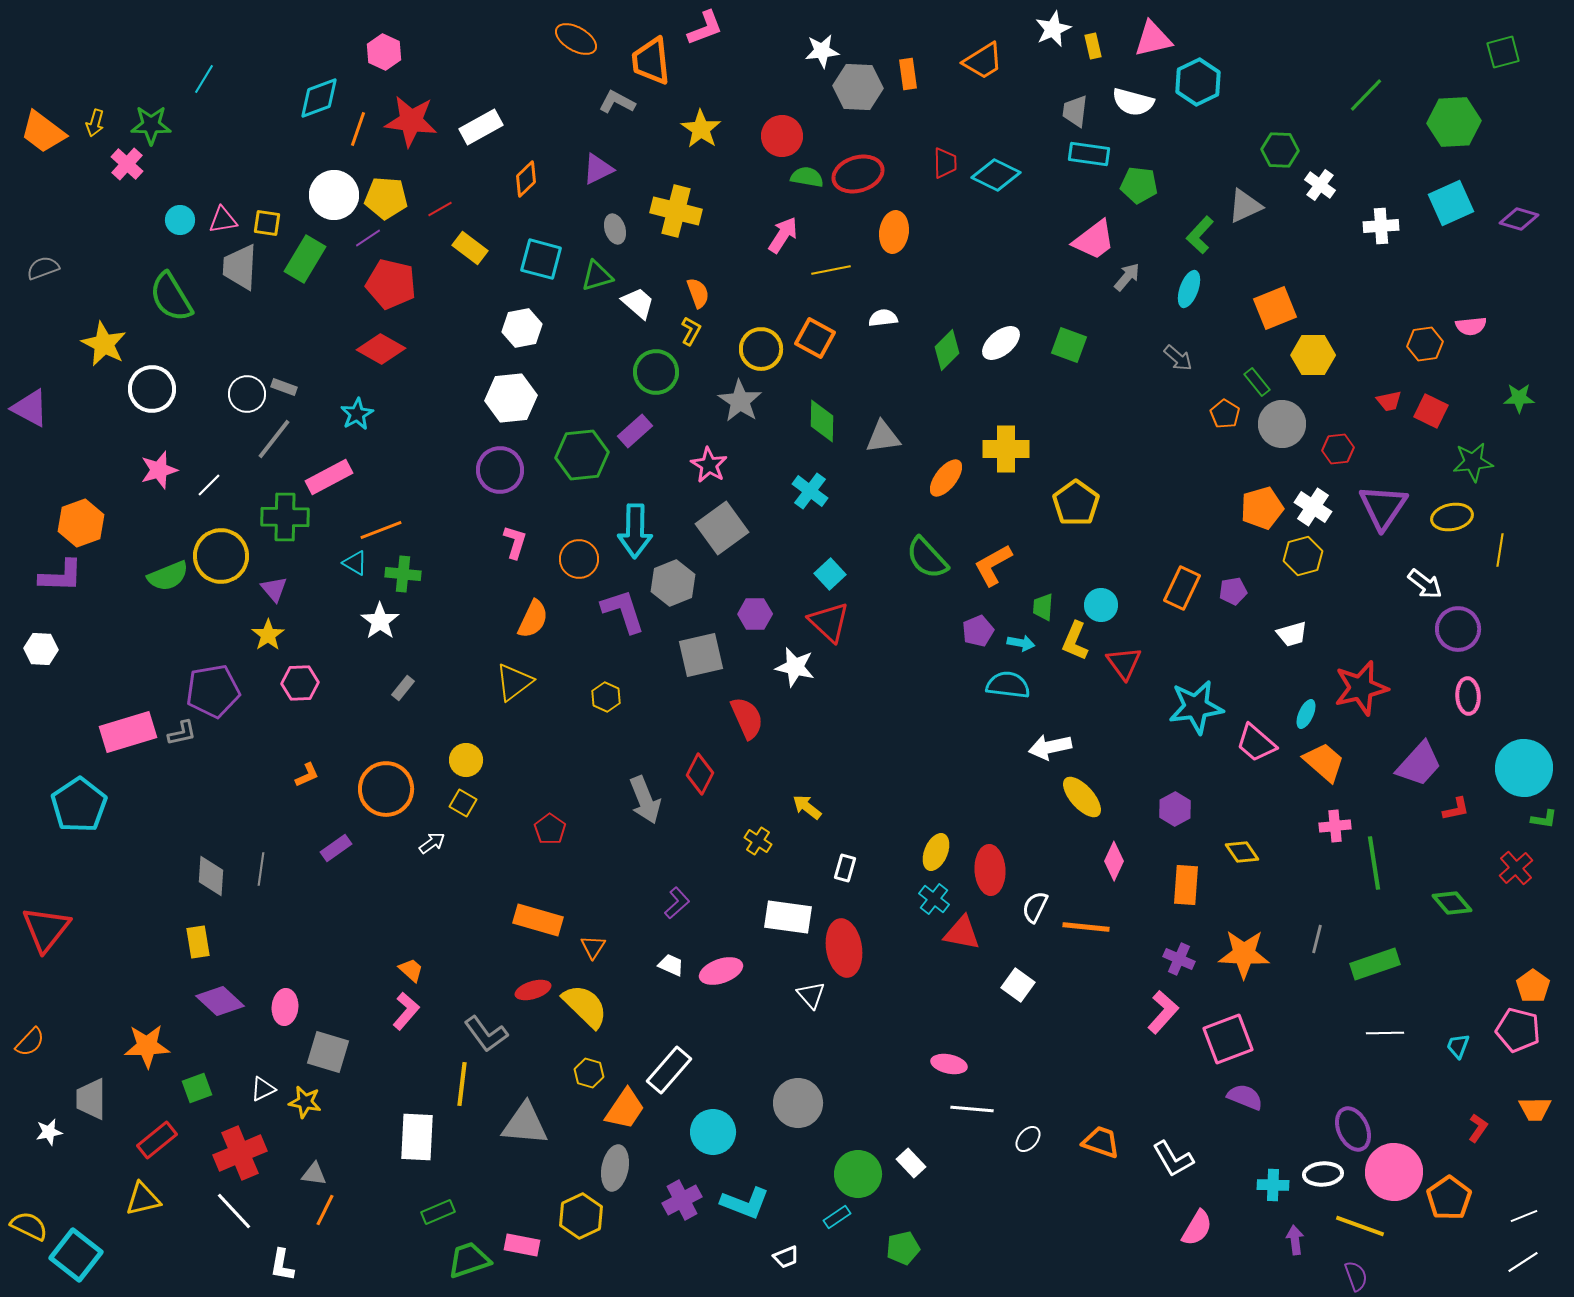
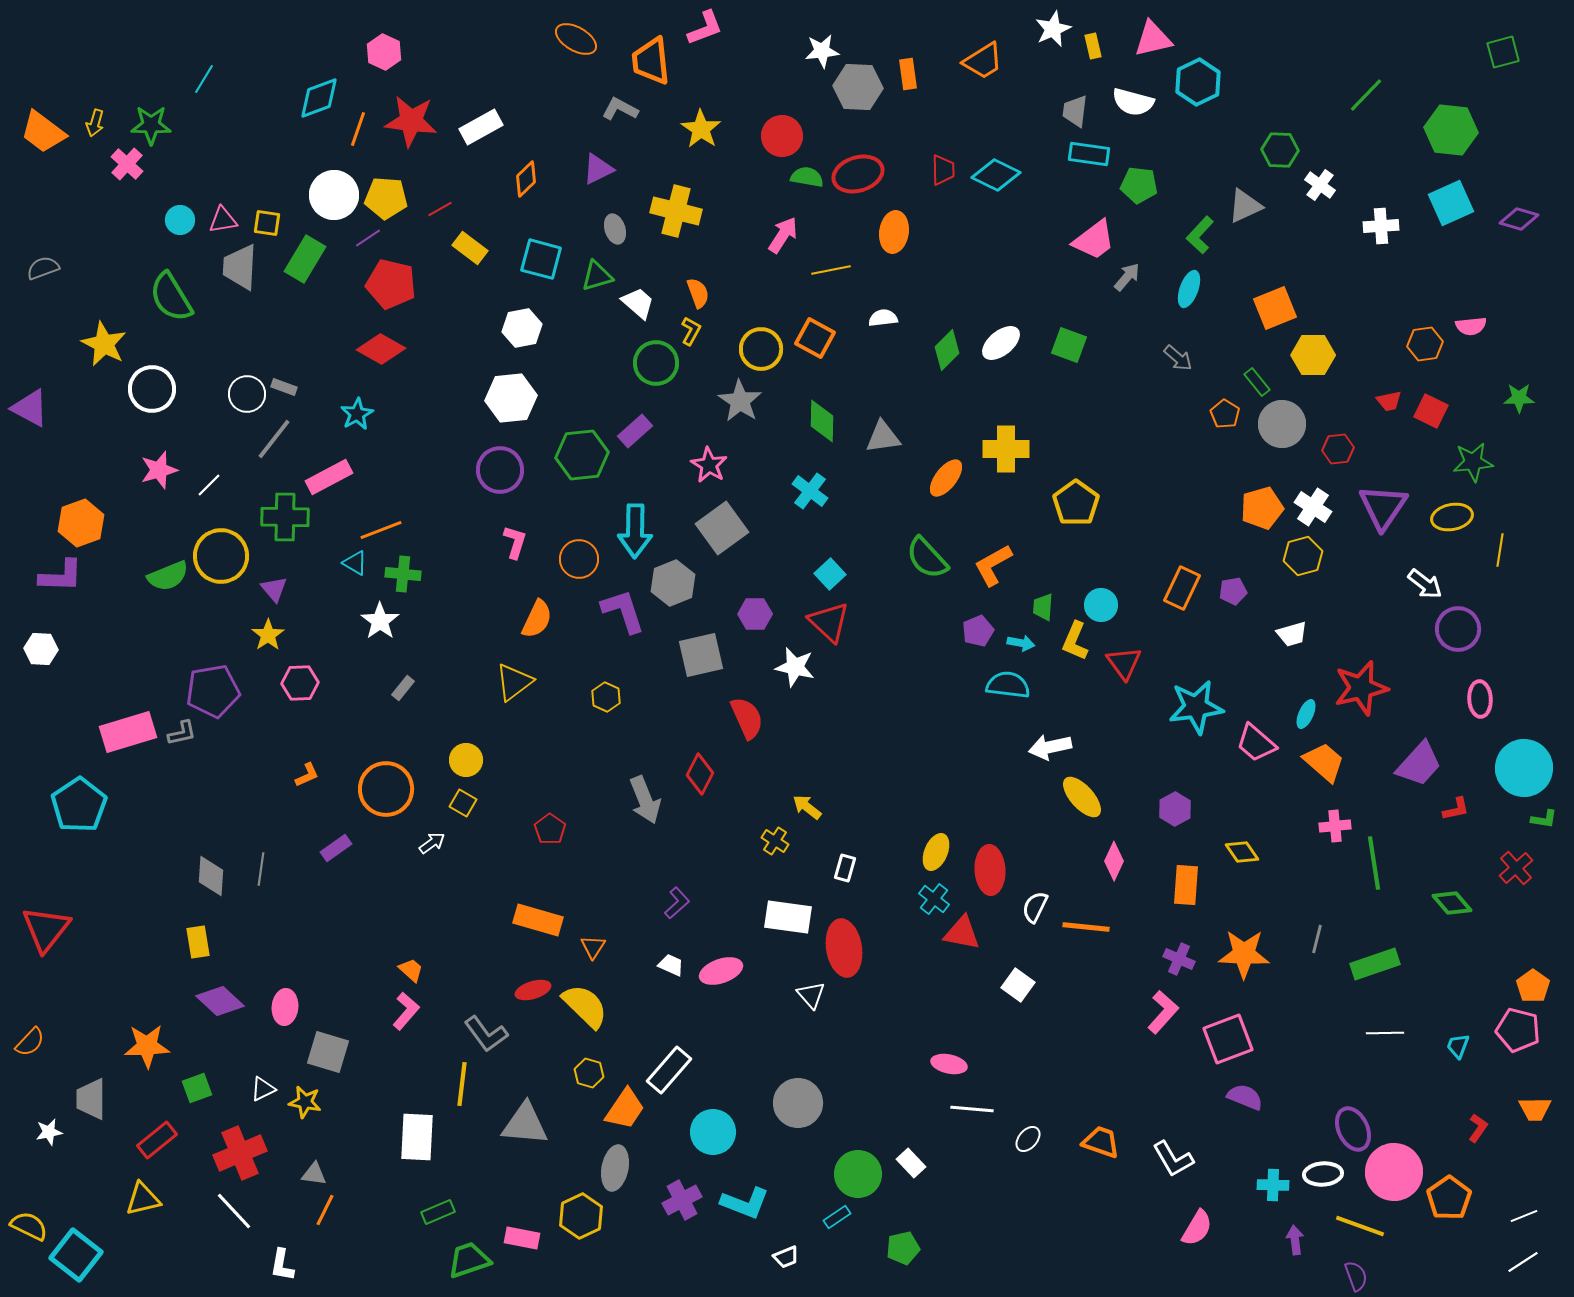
gray L-shape at (617, 102): moved 3 px right, 7 px down
green hexagon at (1454, 122): moved 3 px left, 8 px down; rotated 9 degrees clockwise
red trapezoid at (945, 163): moved 2 px left, 7 px down
green circle at (656, 372): moved 9 px up
orange semicircle at (533, 619): moved 4 px right
pink ellipse at (1468, 696): moved 12 px right, 3 px down
yellow cross at (758, 841): moved 17 px right
pink rectangle at (522, 1245): moved 7 px up
